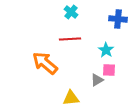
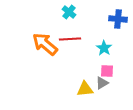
cyan cross: moved 2 px left
cyan star: moved 2 px left, 2 px up
orange arrow: moved 19 px up
pink square: moved 2 px left, 1 px down
gray triangle: moved 5 px right, 3 px down
yellow triangle: moved 14 px right, 9 px up
